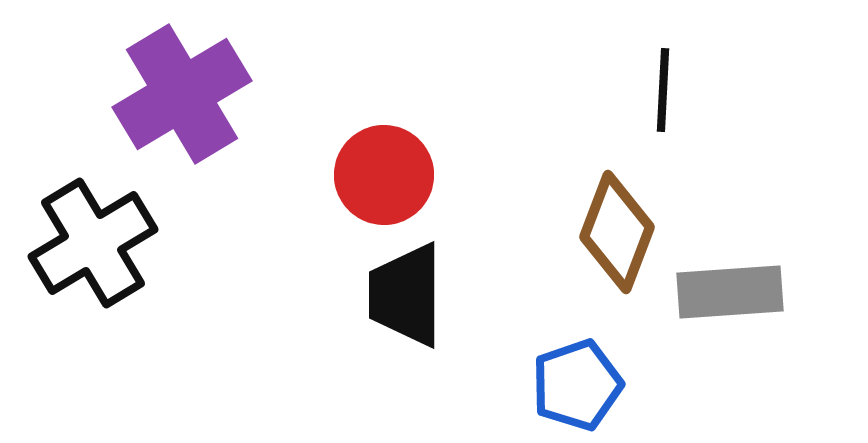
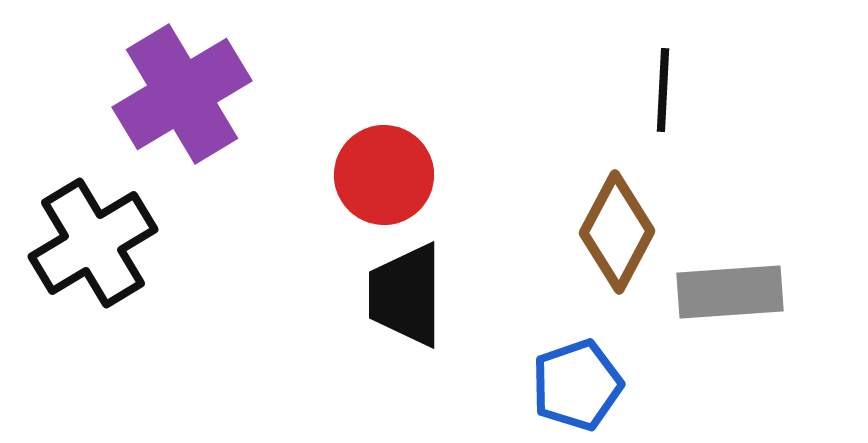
brown diamond: rotated 7 degrees clockwise
